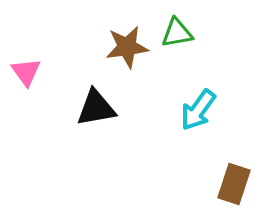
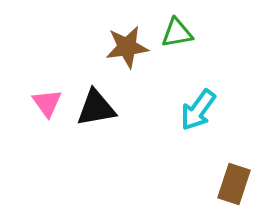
pink triangle: moved 21 px right, 31 px down
